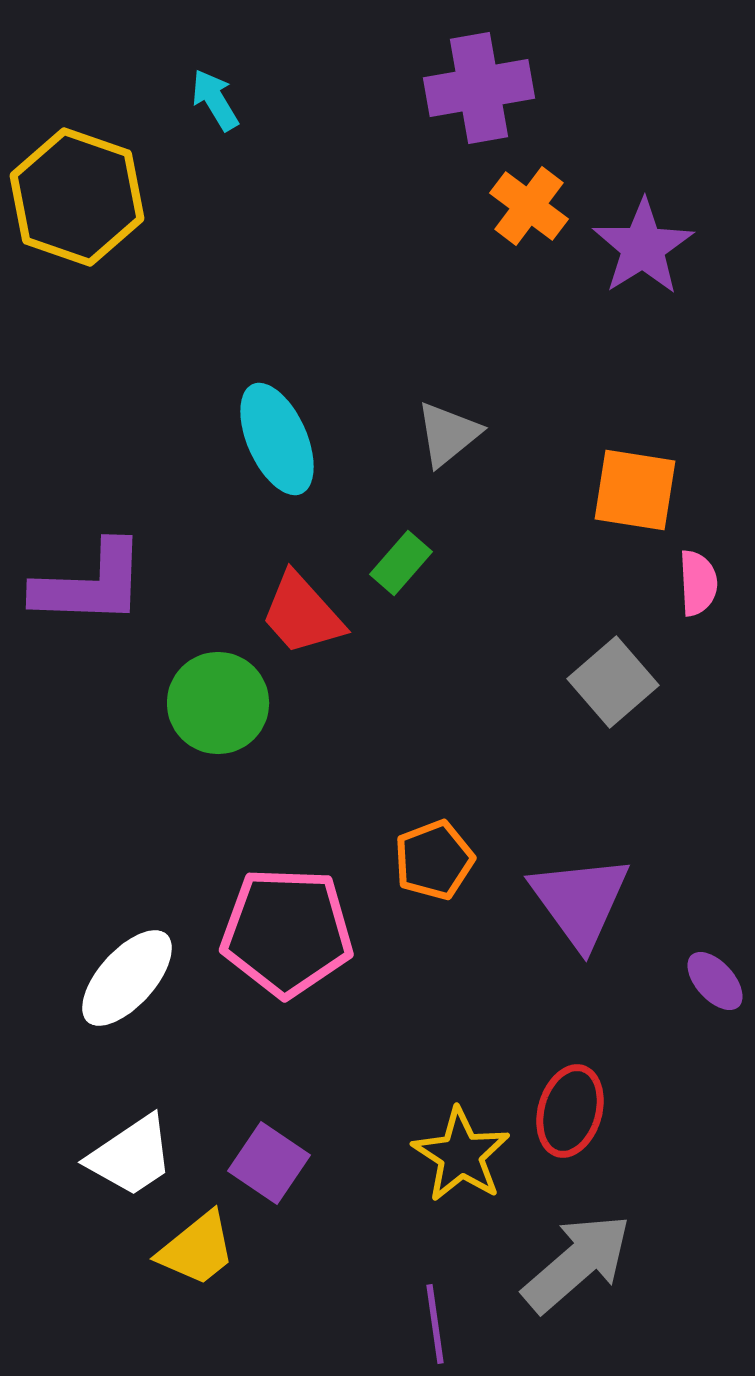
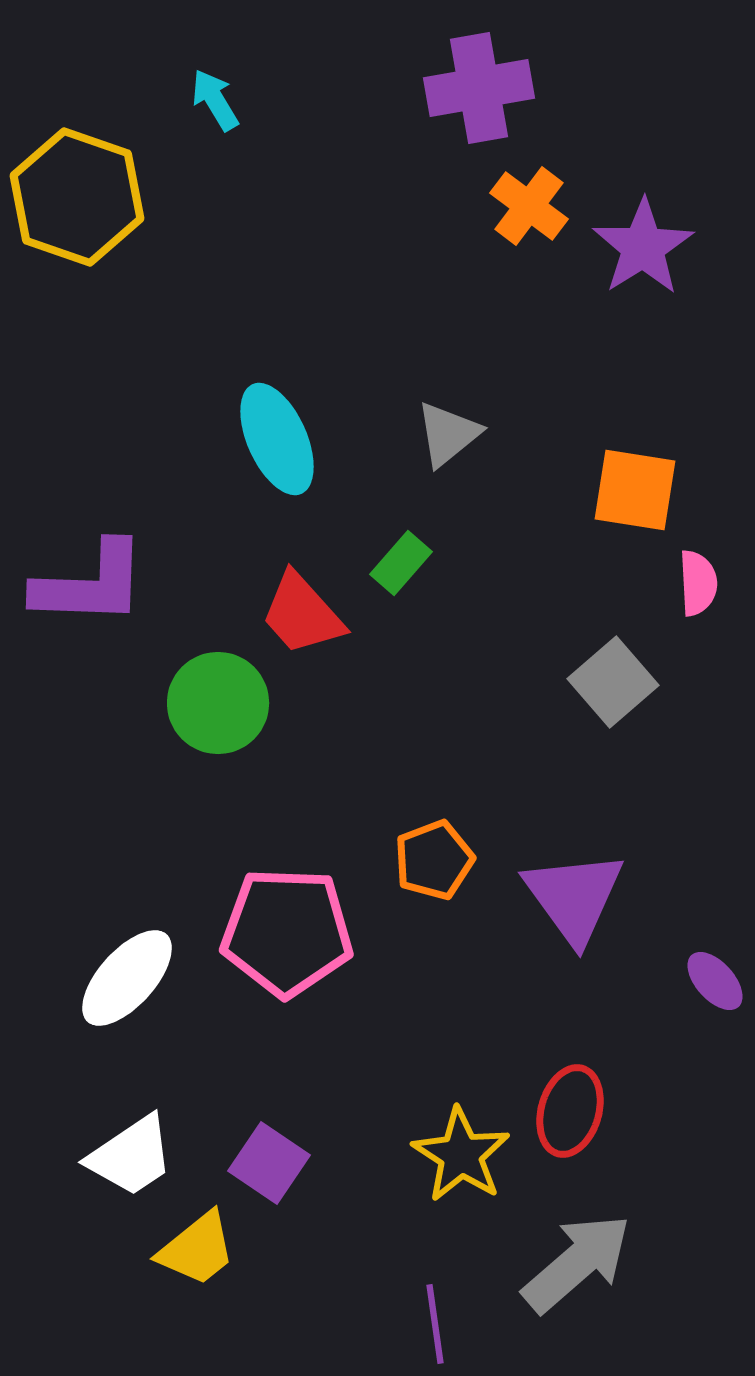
purple triangle: moved 6 px left, 4 px up
